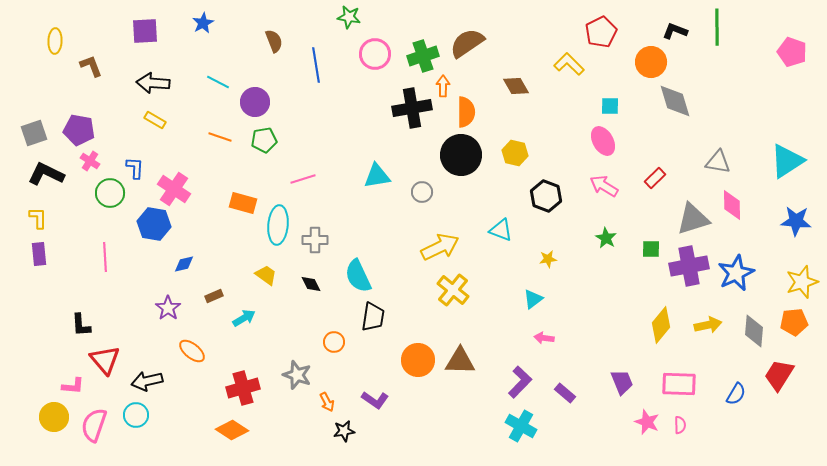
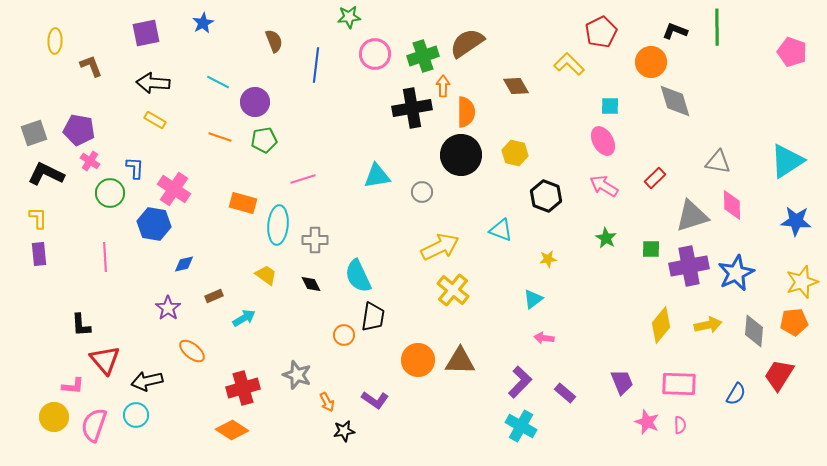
green star at (349, 17): rotated 15 degrees counterclockwise
purple square at (145, 31): moved 1 px right, 2 px down; rotated 8 degrees counterclockwise
blue line at (316, 65): rotated 16 degrees clockwise
gray triangle at (693, 219): moved 1 px left, 3 px up
orange circle at (334, 342): moved 10 px right, 7 px up
